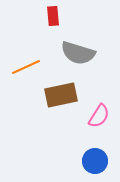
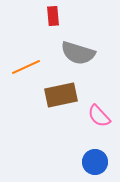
pink semicircle: rotated 105 degrees clockwise
blue circle: moved 1 px down
